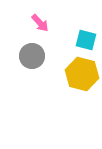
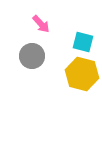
pink arrow: moved 1 px right, 1 px down
cyan square: moved 3 px left, 2 px down
